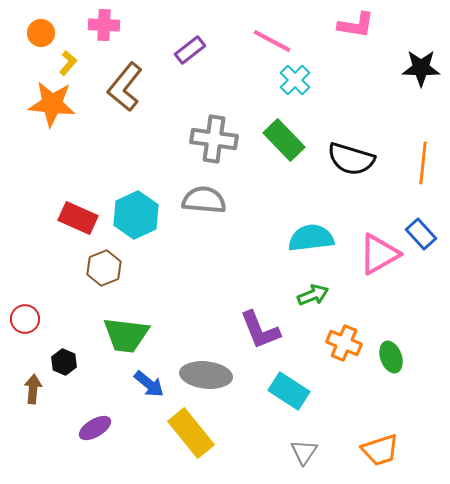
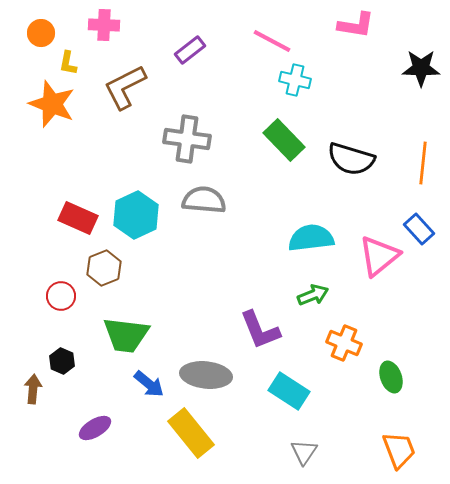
yellow L-shape: rotated 150 degrees clockwise
cyan cross: rotated 32 degrees counterclockwise
brown L-shape: rotated 24 degrees clockwise
orange star: rotated 15 degrees clockwise
gray cross: moved 27 px left
blue rectangle: moved 2 px left, 5 px up
pink triangle: moved 2 px down; rotated 9 degrees counterclockwise
red circle: moved 36 px right, 23 px up
green ellipse: moved 20 px down
black hexagon: moved 2 px left, 1 px up
orange trapezoid: moved 19 px right; rotated 93 degrees counterclockwise
